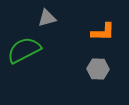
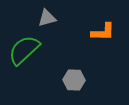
green semicircle: rotated 16 degrees counterclockwise
gray hexagon: moved 24 px left, 11 px down
